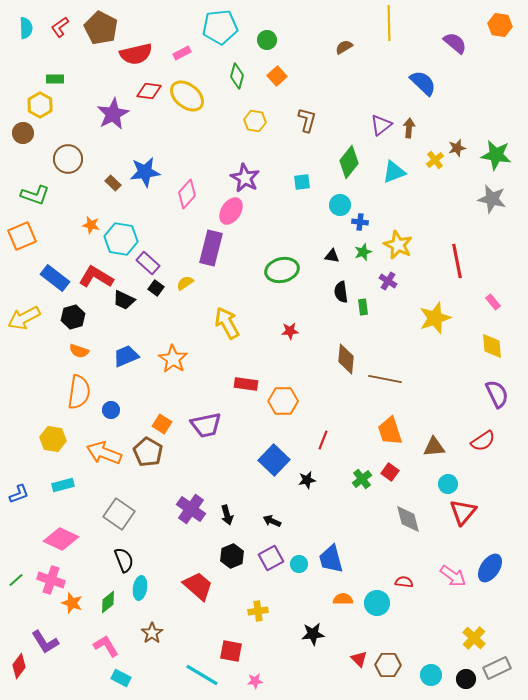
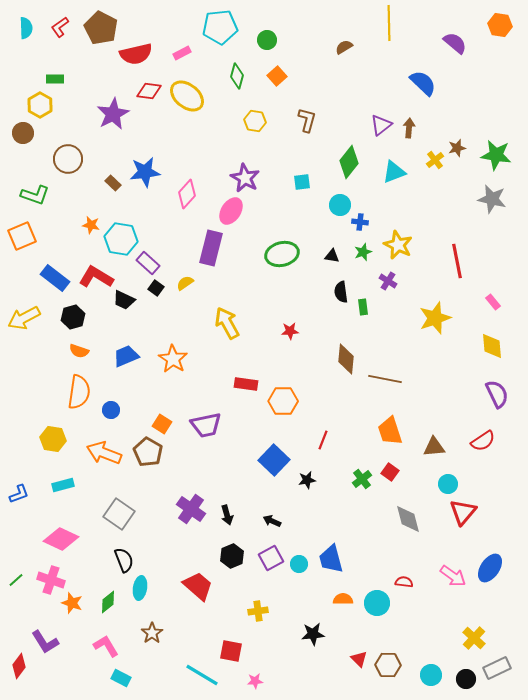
green ellipse at (282, 270): moved 16 px up
